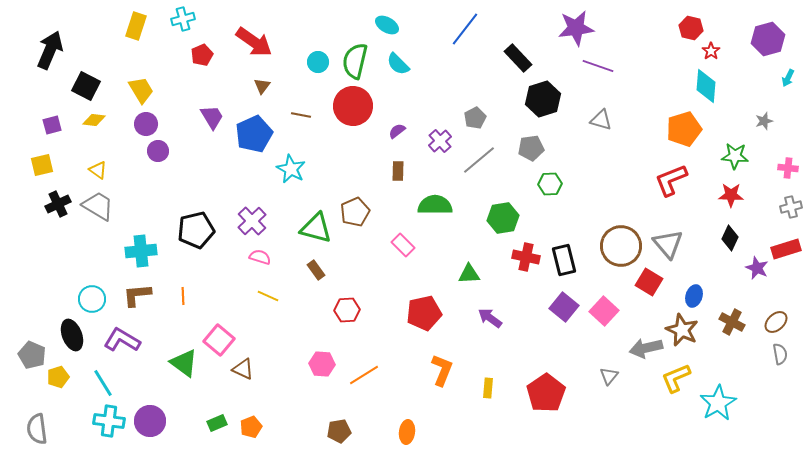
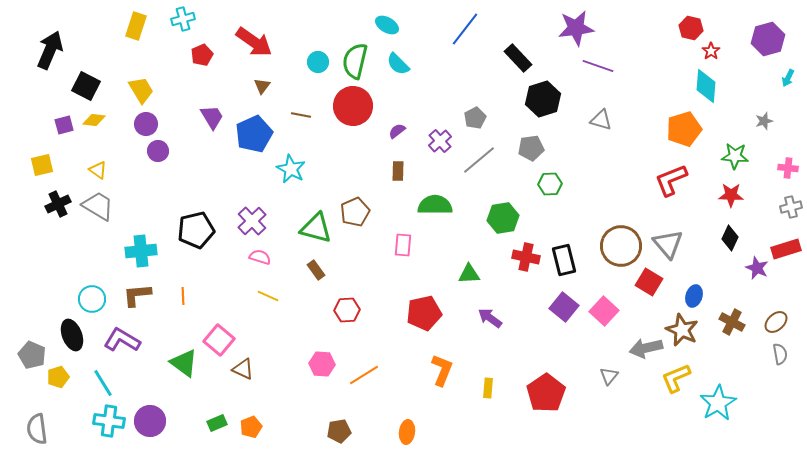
purple square at (52, 125): moved 12 px right
pink rectangle at (403, 245): rotated 50 degrees clockwise
